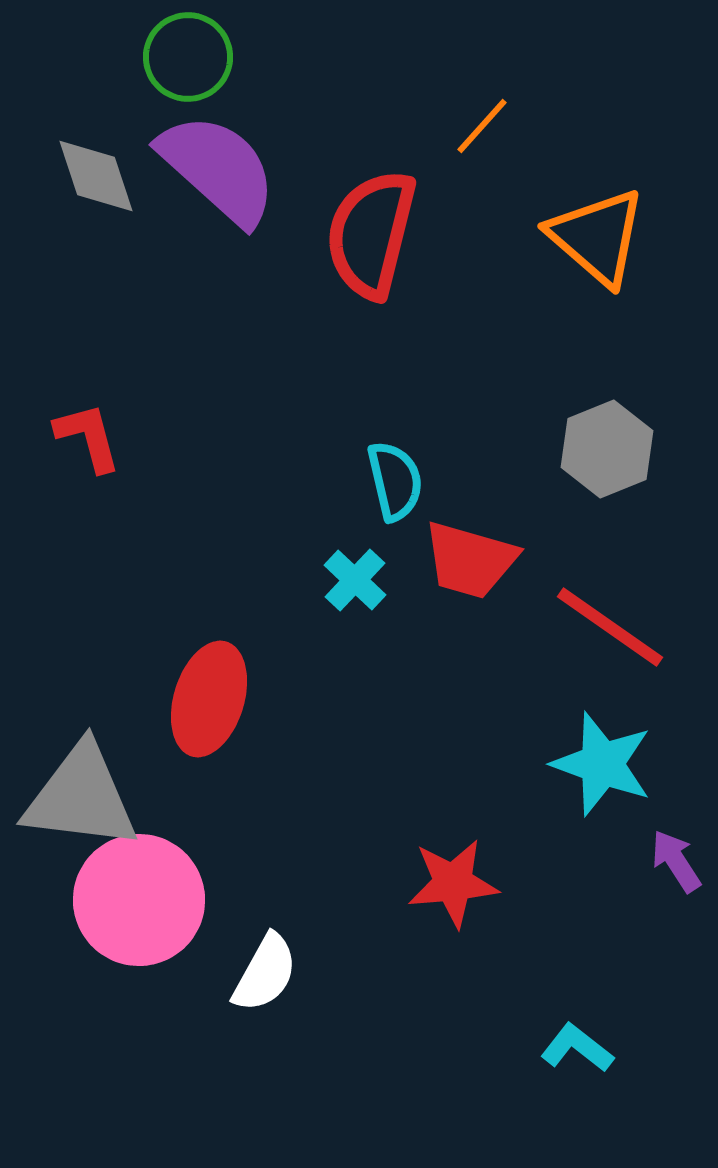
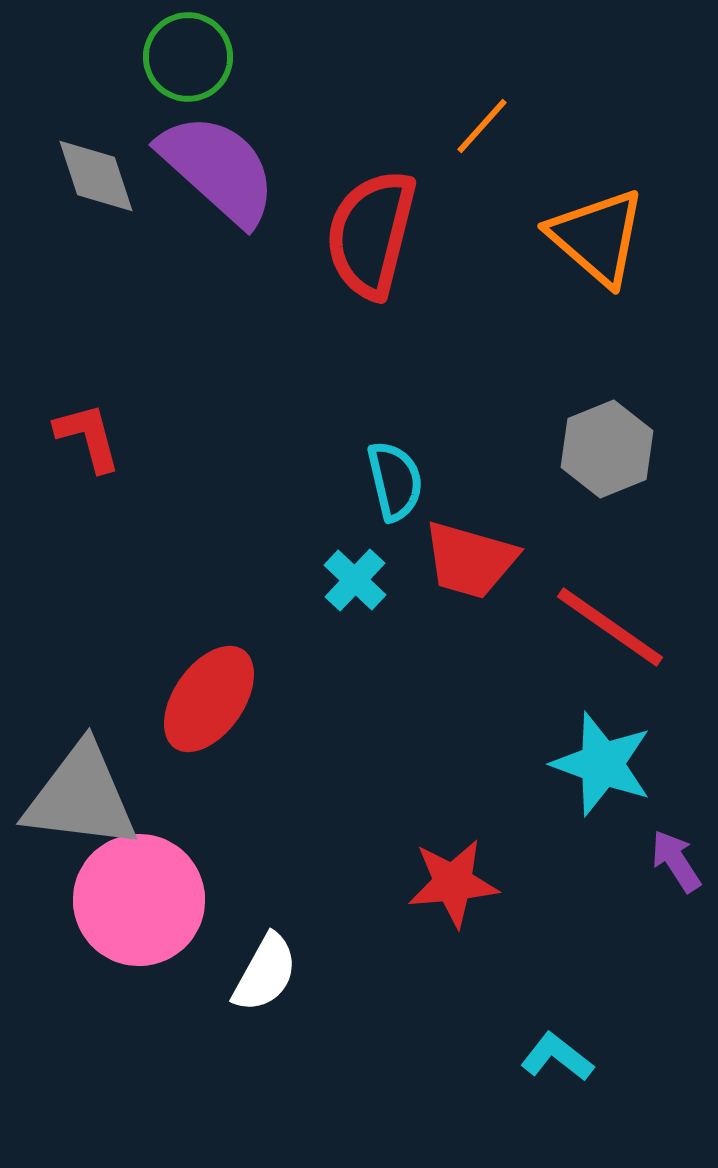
red ellipse: rotated 18 degrees clockwise
cyan L-shape: moved 20 px left, 9 px down
